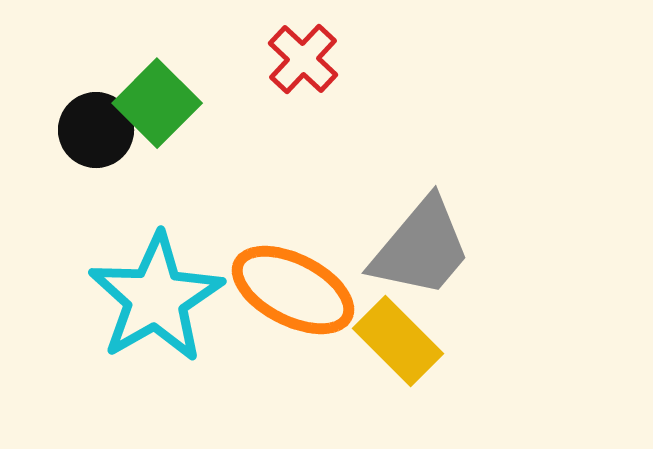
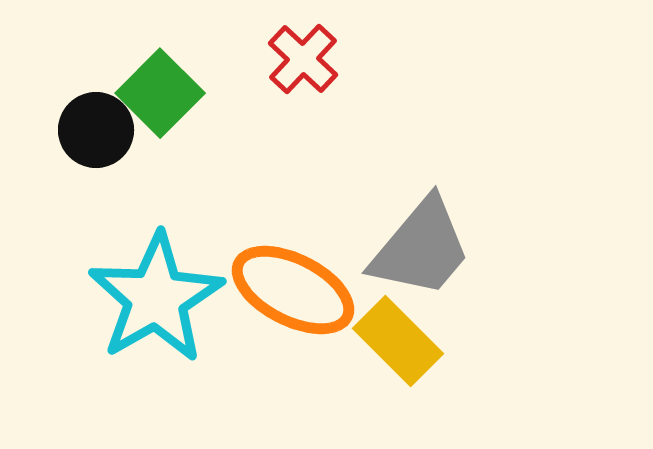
green square: moved 3 px right, 10 px up
